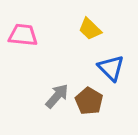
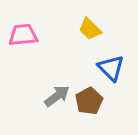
pink trapezoid: rotated 12 degrees counterclockwise
gray arrow: rotated 12 degrees clockwise
brown pentagon: rotated 12 degrees clockwise
